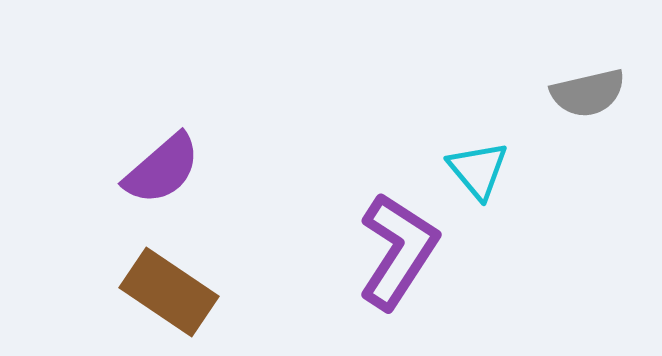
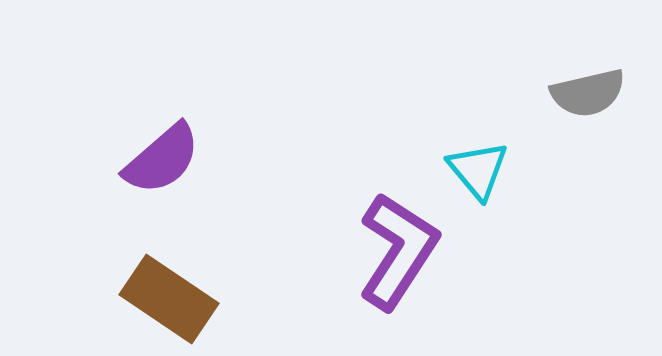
purple semicircle: moved 10 px up
brown rectangle: moved 7 px down
